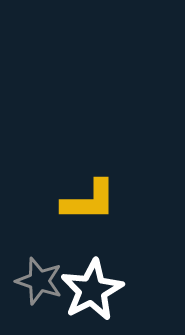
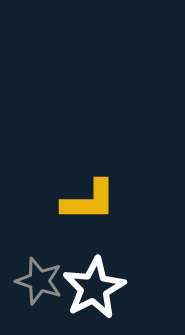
white star: moved 2 px right, 2 px up
